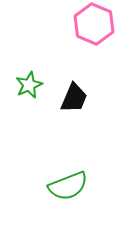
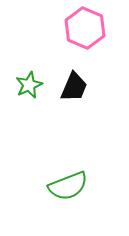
pink hexagon: moved 9 px left, 4 px down
black trapezoid: moved 11 px up
